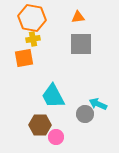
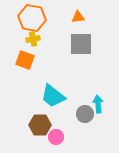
orange square: moved 1 px right, 2 px down; rotated 30 degrees clockwise
cyan trapezoid: rotated 24 degrees counterclockwise
cyan arrow: rotated 60 degrees clockwise
